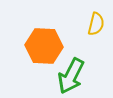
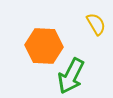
yellow semicircle: rotated 45 degrees counterclockwise
